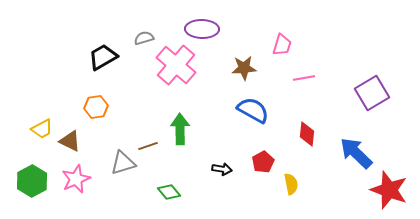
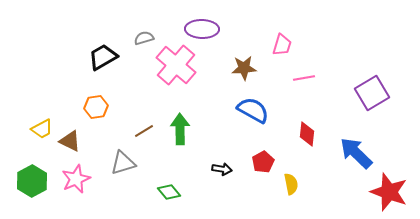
brown line: moved 4 px left, 15 px up; rotated 12 degrees counterclockwise
red star: moved 2 px down
